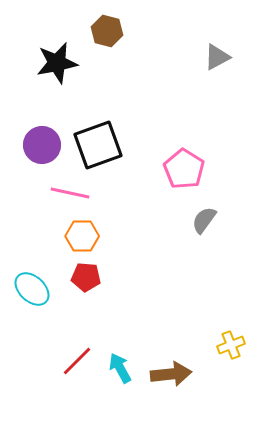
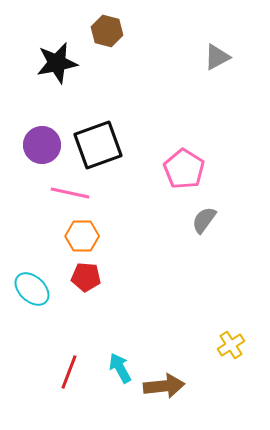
yellow cross: rotated 12 degrees counterclockwise
red line: moved 8 px left, 11 px down; rotated 24 degrees counterclockwise
brown arrow: moved 7 px left, 12 px down
